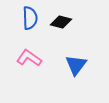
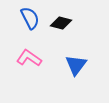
blue semicircle: rotated 25 degrees counterclockwise
black diamond: moved 1 px down
